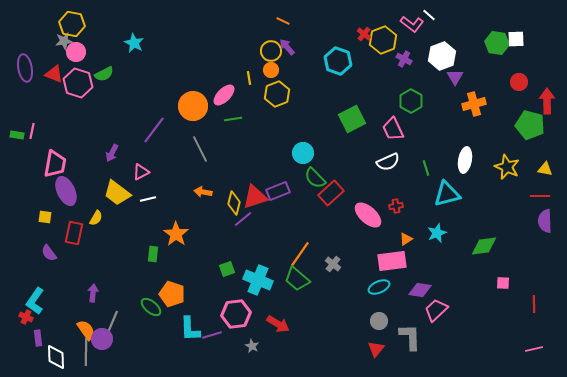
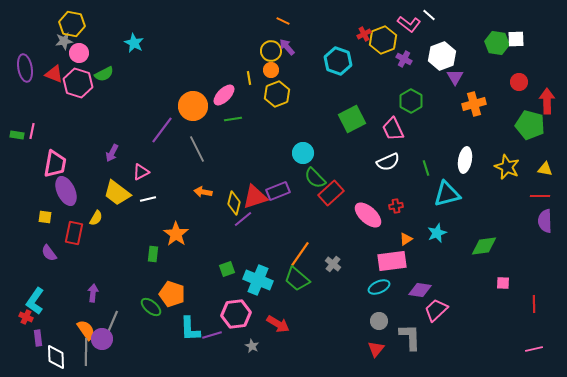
pink L-shape at (412, 24): moved 3 px left
red cross at (364, 34): rotated 24 degrees clockwise
pink circle at (76, 52): moved 3 px right, 1 px down
purple line at (154, 130): moved 8 px right
gray line at (200, 149): moved 3 px left
